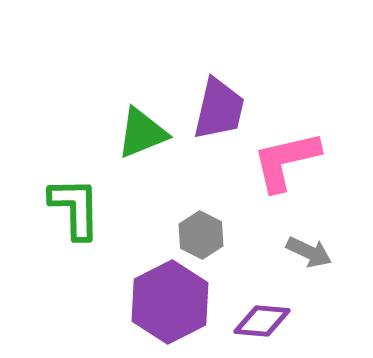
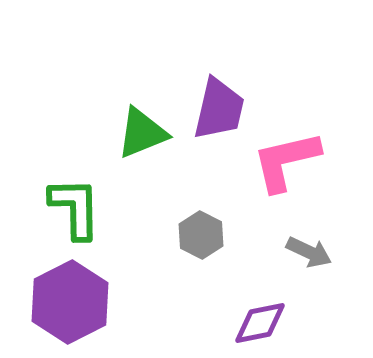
purple hexagon: moved 100 px left
purple diamond: moved 2 px left, 2 px down; rotated 16 degrees counterclockwise
